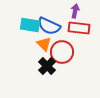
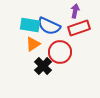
red rectangle: rotated 25 degrees counterclockwise
orange triangle: moved 11 px left; rotated 42 degrees clockwise
red circle: moved 2 px left
black cross: moved 4 px left
